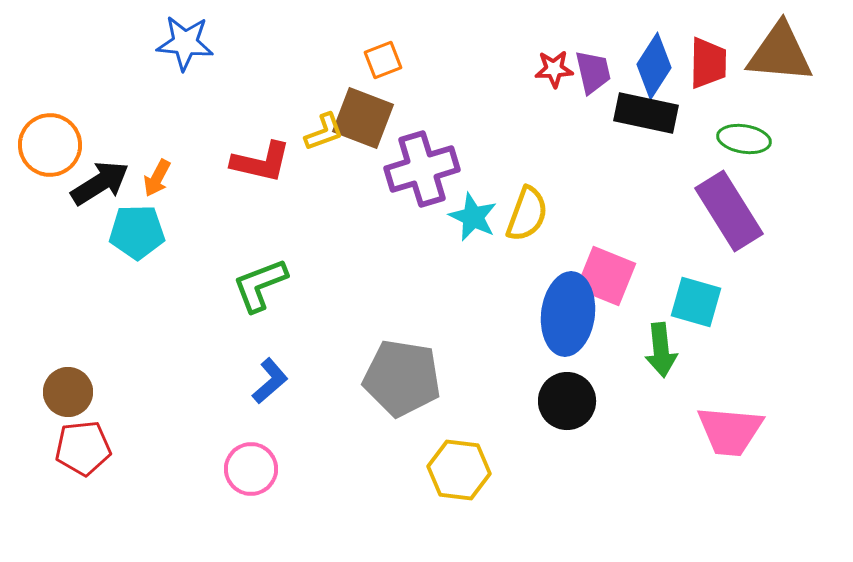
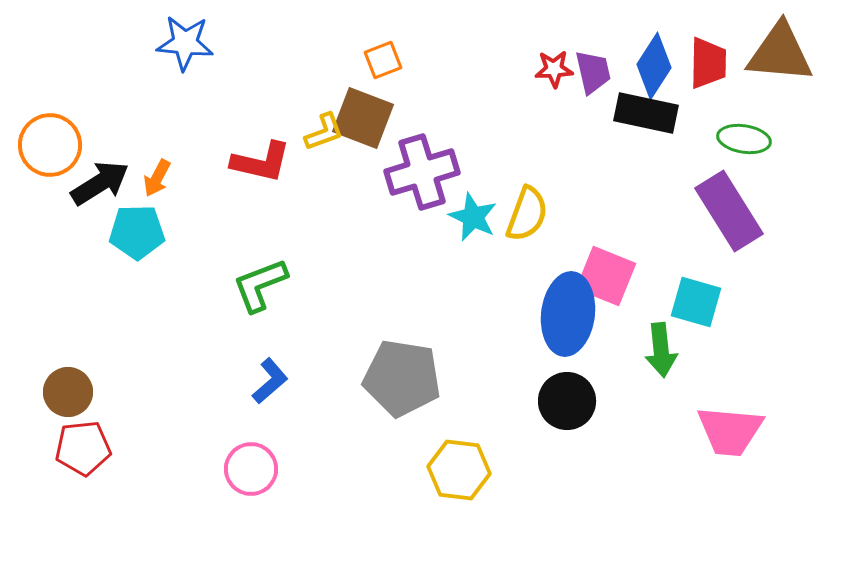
purple cross: moved 3 px down
